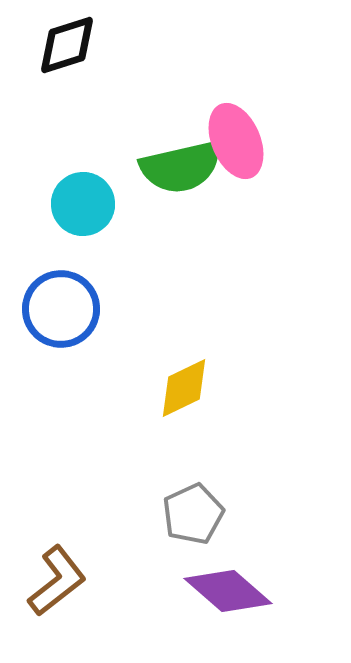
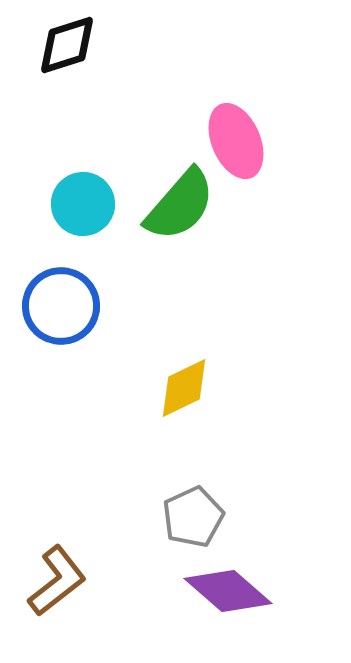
green semicircle: moved 1 px left, 38 px down; rotated 36 degrees counterclockwise
blue circle: moved 3 px up
gray pentagon: moved 3 px down
